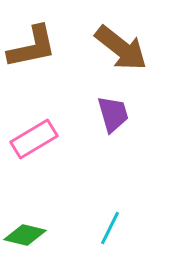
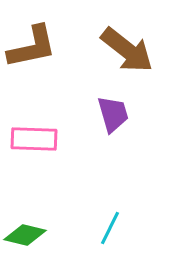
brown arrow: moved 6 px right, 2 px down
pink rectangle: rotated 33 degrees clockwise
